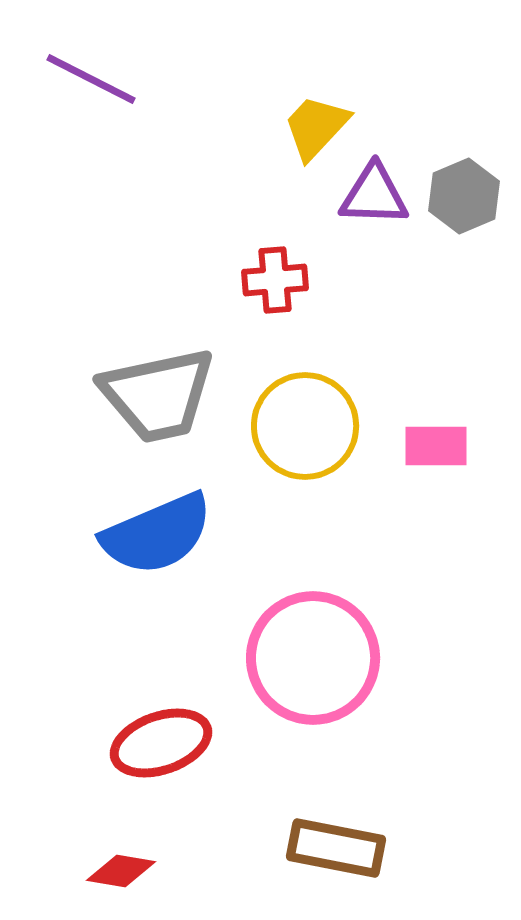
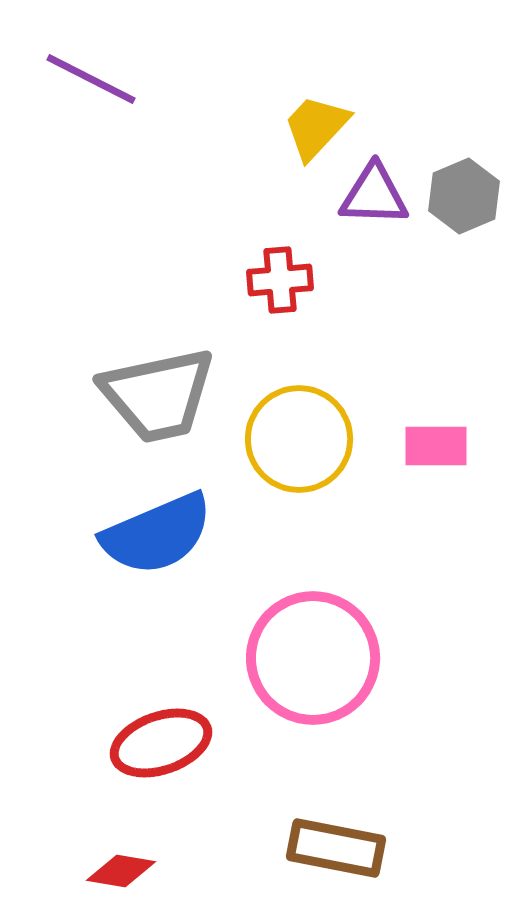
red cross: moved 5 px right
yellow circle: moved 6 px left, 13 px down
